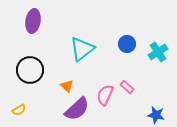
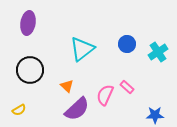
purple ellipse: moved 5 px left, 2 px down
blue star: moved 1 px left; rotated 12 degrees counterclockwise
